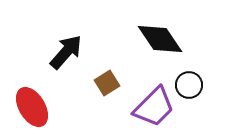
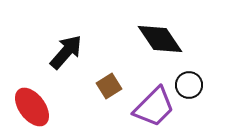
brown square: moved 2 px right, 3 px down
red ellipse: rotated 6 degrees counterclockwise
